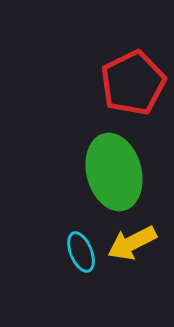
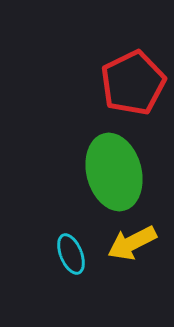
cyan ellipse: moved 10 px left, 2 px down
